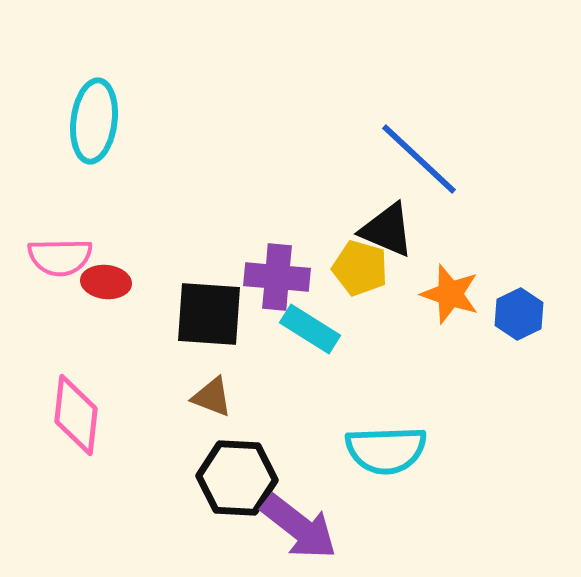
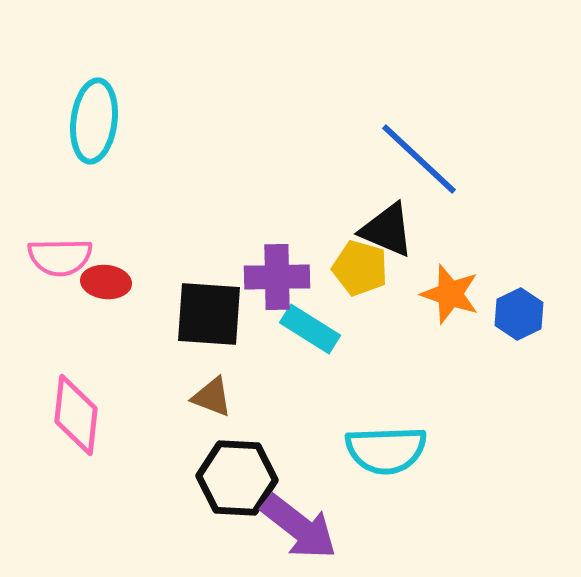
purple cross: rotated 6 degrees counterclockwise
